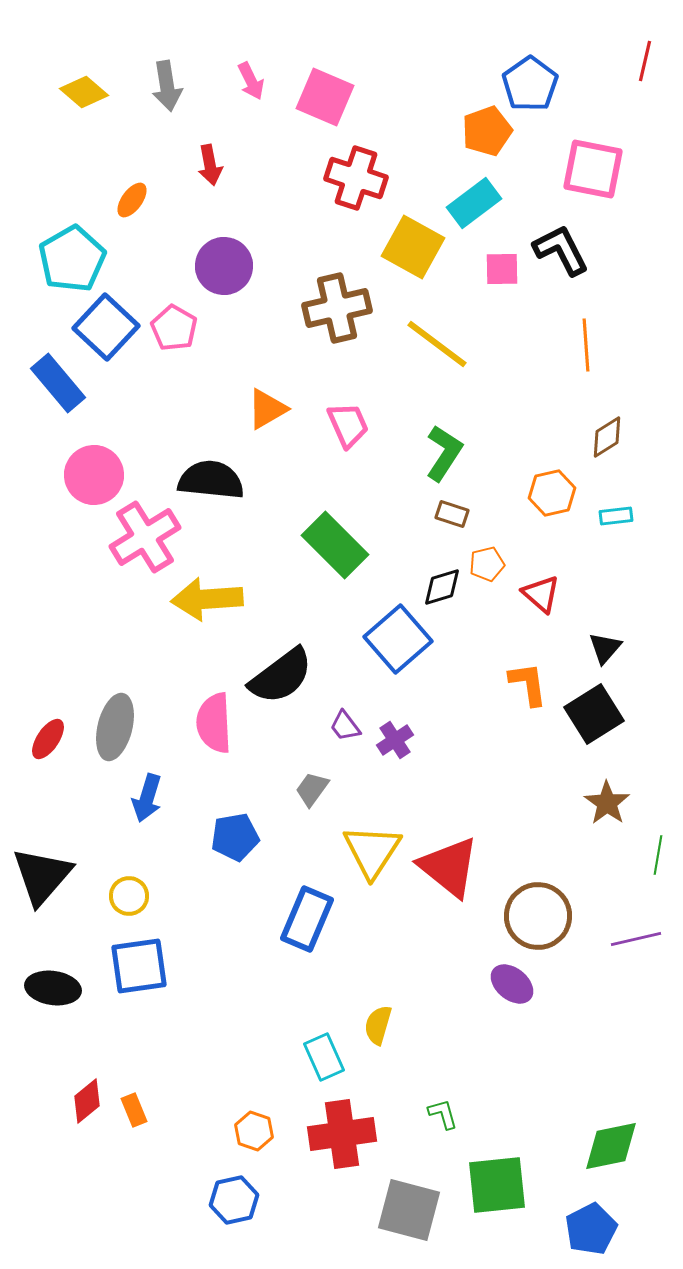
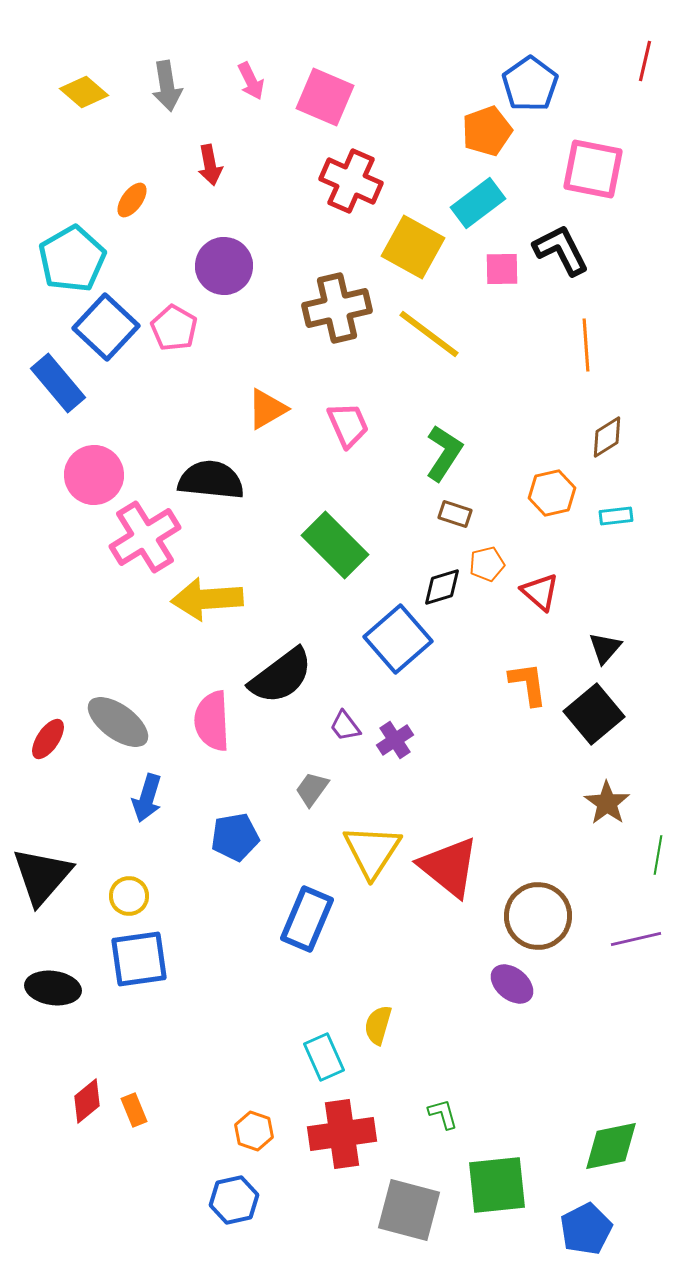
red cross at (356, 178): moved 5 px left, 3 px down; rotated 6 degrees clockwise
cyan rectangle at (474, 203): moved 4 px right
yellow line at (437, 344): moved 8 px left, 10 px up
brown rectangle at (452, 514): moved 3 px right
red triangle at (541, 594): moved 1 px left, 2 px up
black square at (594, 714): rotated 8 degrees counterclockwise
pink semicircle at (214, 723): moved 2 px left, 2 px up
gray ellipse at (115, 727): moved 3 px right, 5 px up; rotated 68 degrees counterclockwise
blue square at (139, 966): moved 7 px up
blue pentagon at (591, 1229): moved 5 px left
